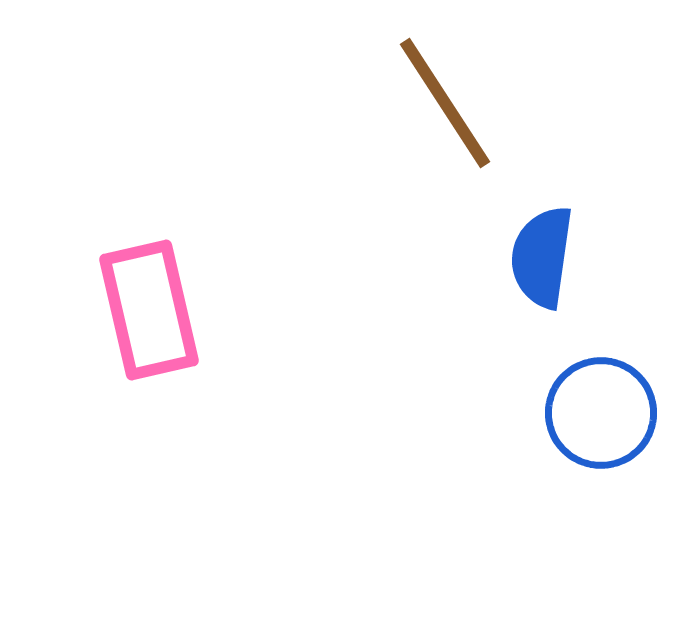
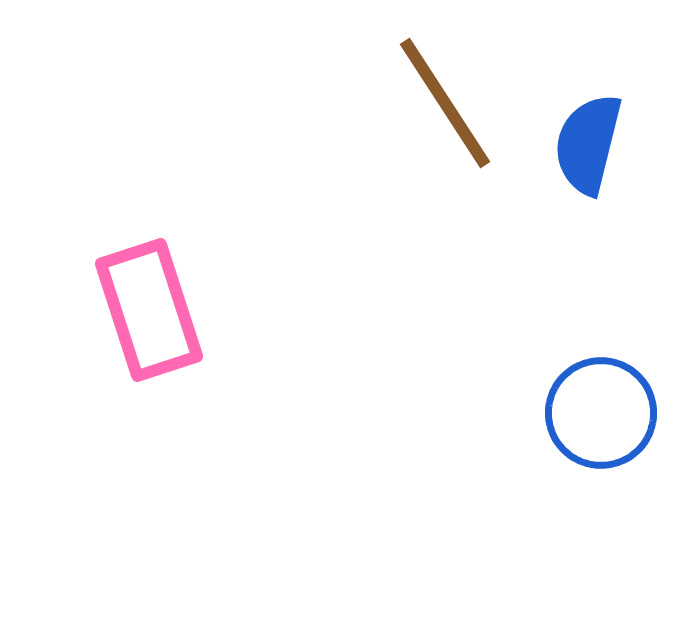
blue semicircle: moved 46 px right, 113 px up; rotated 6 degrees clockwise
pink rectangle: rotated 5 degrees counterclockwise
